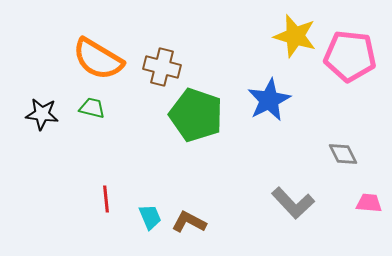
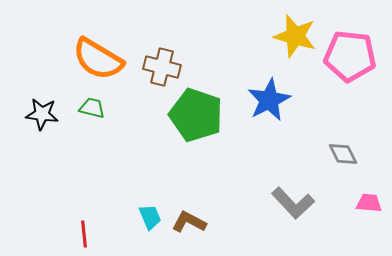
red line: moved 22 px left, 35 px down
